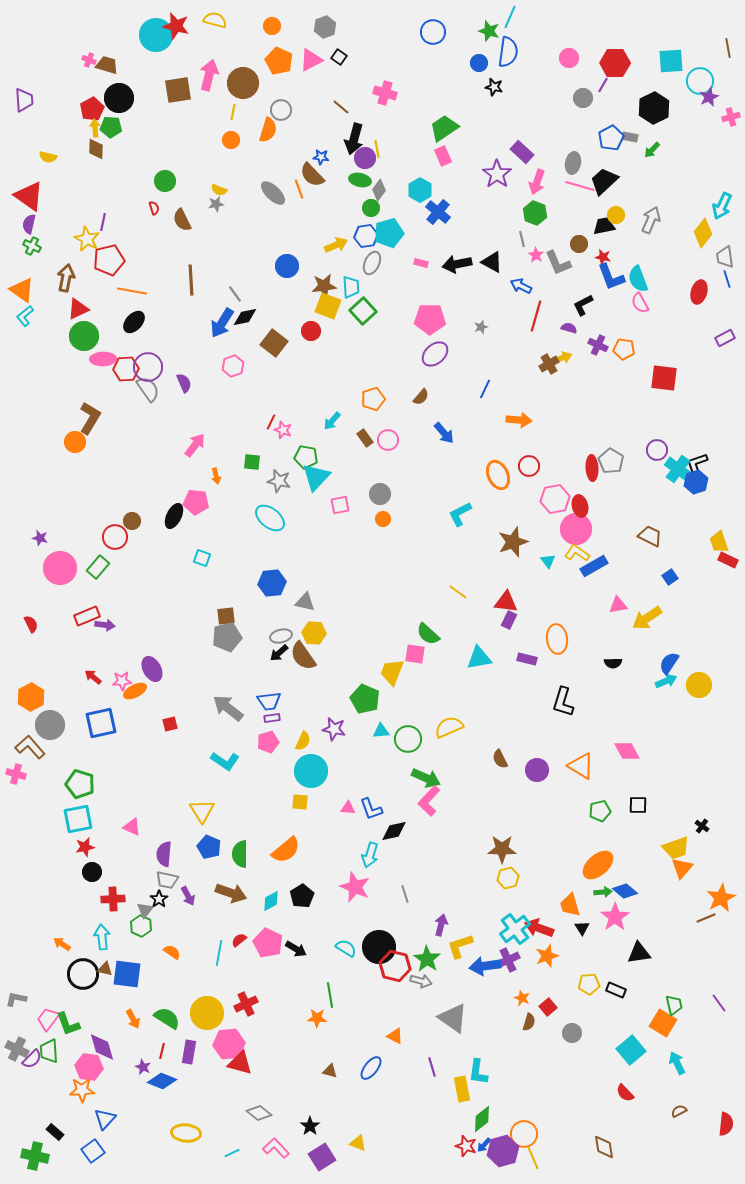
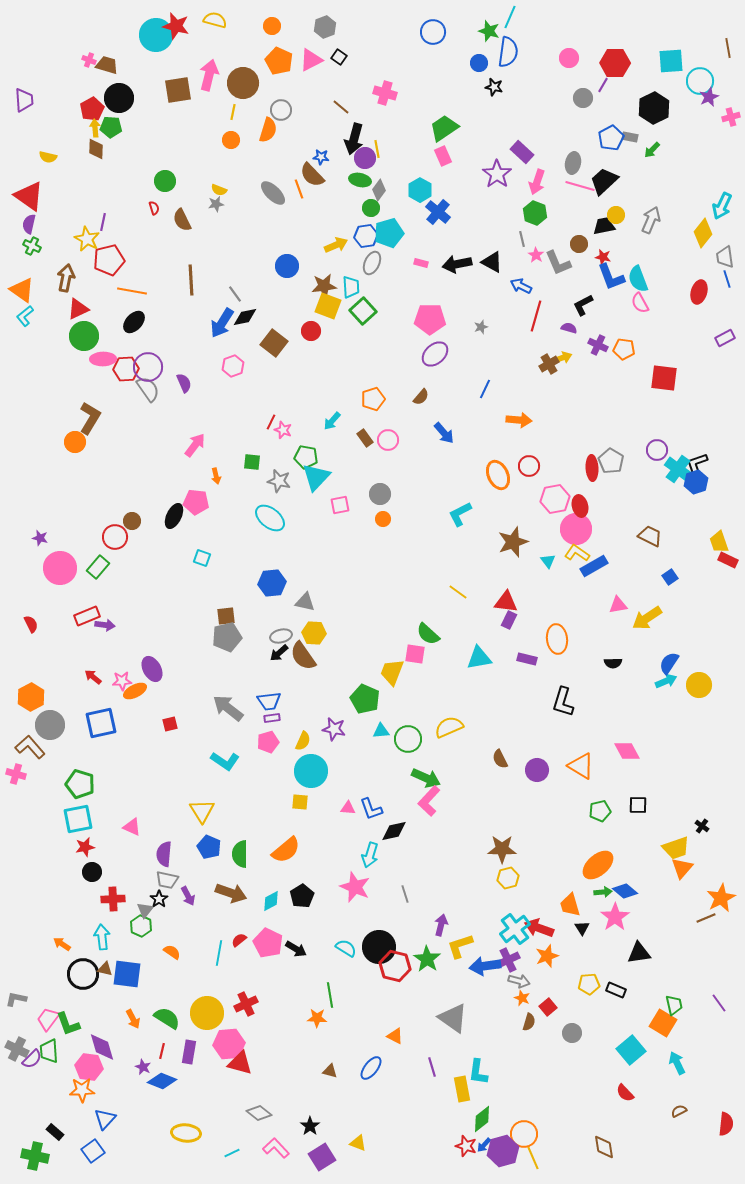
gray arrow at (421, 981): moved 98 px right
